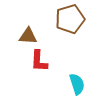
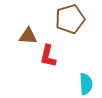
red L-shape: moved 9 px right, 5 px up; rotated 10 degrees clockwise
cyan semicircle: moved 9 px right; rotated 15 degrees clockwise
